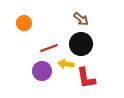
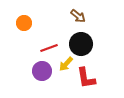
brown arrow: moved 3 px left, 3 px up
yellow arrow: rotated 56 degrees counterclockwise
